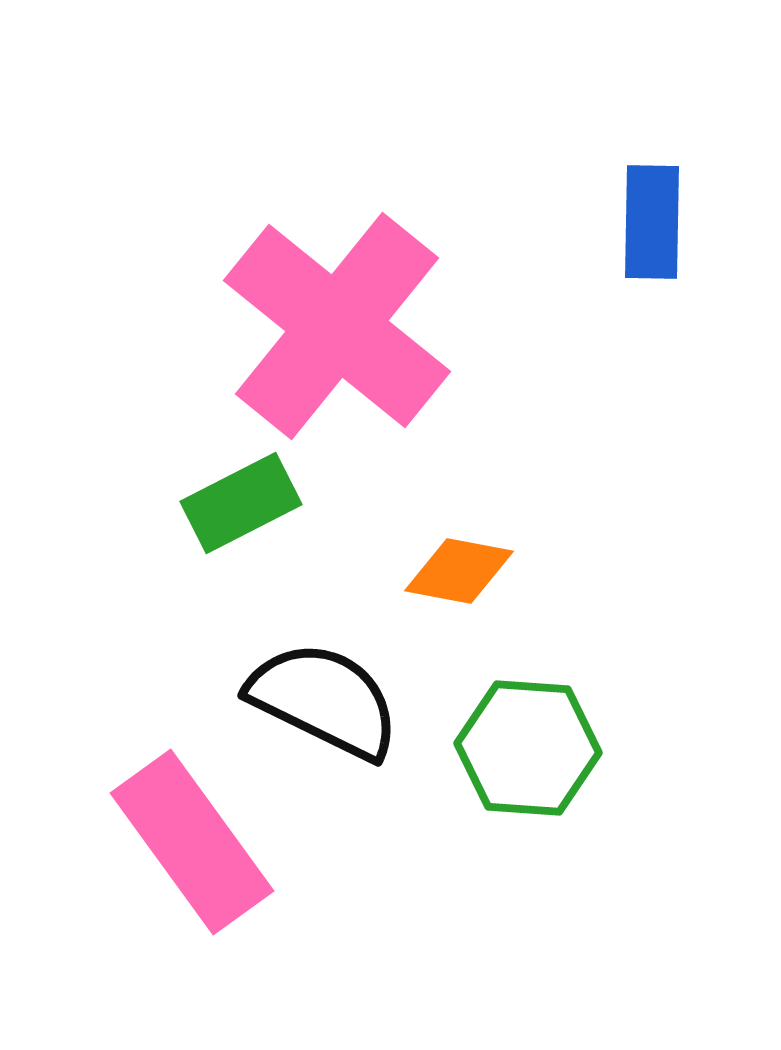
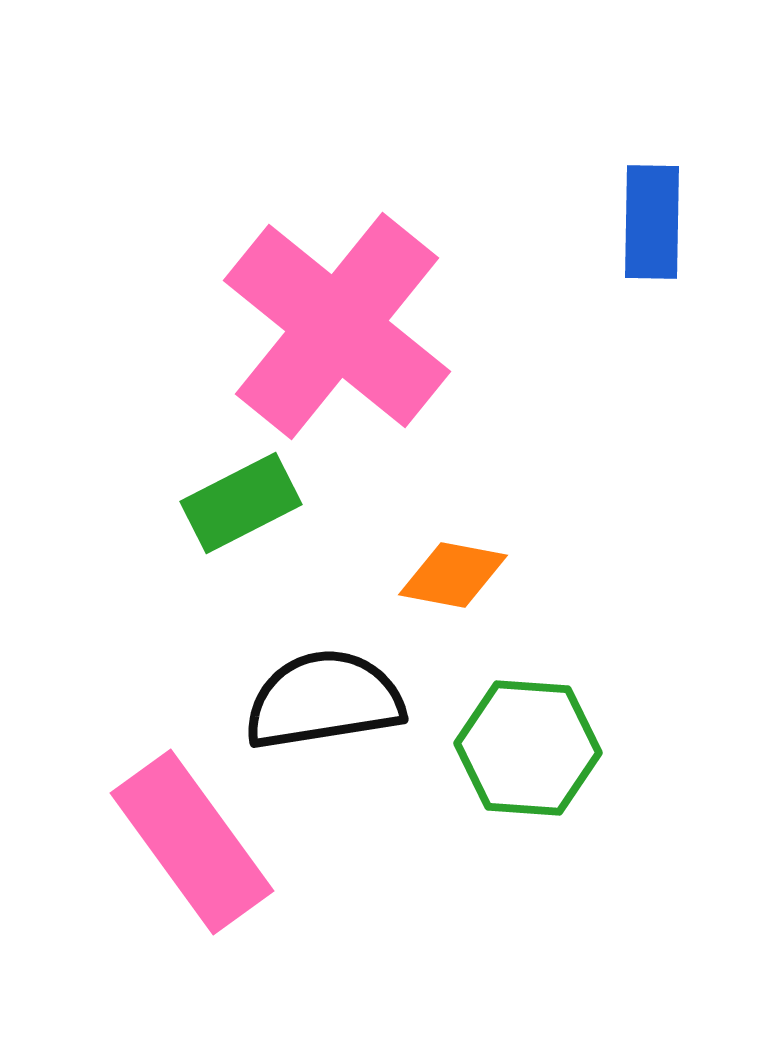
orange diamond: moved 6 px left, 4 px down
black semicircle: rotated 35 degrees counterclockwise
